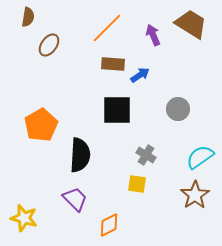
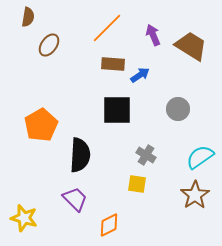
brown trapezoid: moved 22 px down
